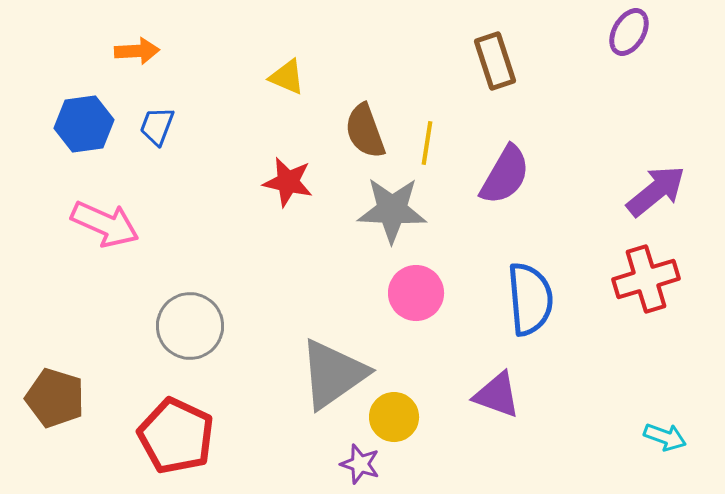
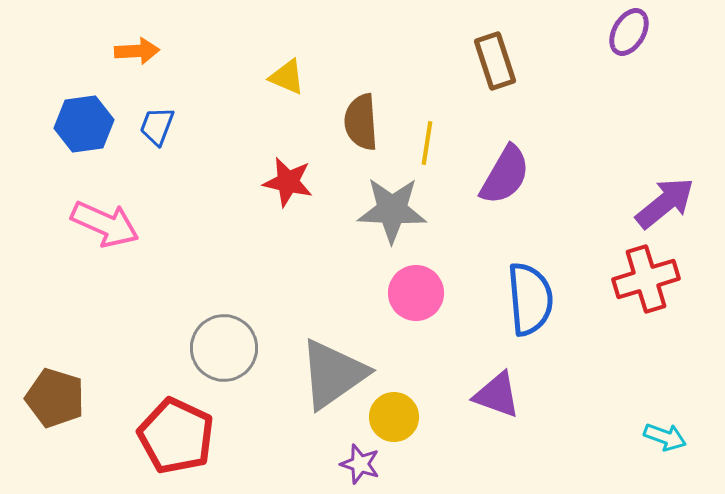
brown semicircle: moved 4 px left, 9 px up; rotated 16 degrees clockwise
purple arrow: moved 9 px right, 12 px down
gray circle: moved 34 px right, 22 px down
